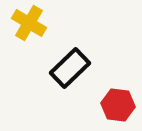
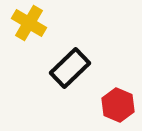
red hexagon: rotated 16 degrees clockwise
